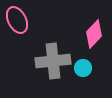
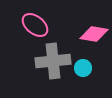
pink ellipse: moved 18 px right, 5 px down; rotated 24 degrees counterclockwise
pink diamond: rotated 56 degrees clockwise
